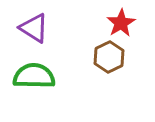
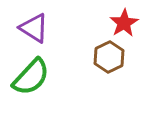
red star: moved 3 px right
green semicircle: moved 3 px left, 1 px down; rotated 132 degrees clockwise
